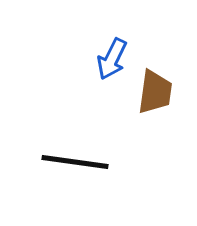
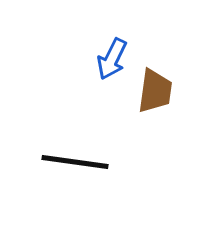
brown trapezoid: moved 1 px up
